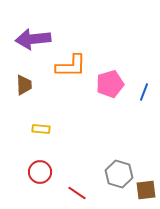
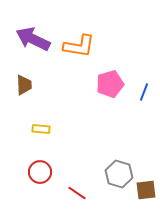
purple arrow: rotated 32 degrees clockwise
orange L-shape: moved 8 px right, 20 px up; rotated 8 degrees clockwise
